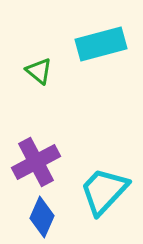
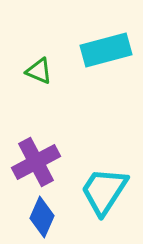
cyan rectangle: moved 5 px right, 6 px down
green triangle: rotated 16 degrees counterclockwise
cyan trapezoid: rotated 10 degrees counterclockwise
